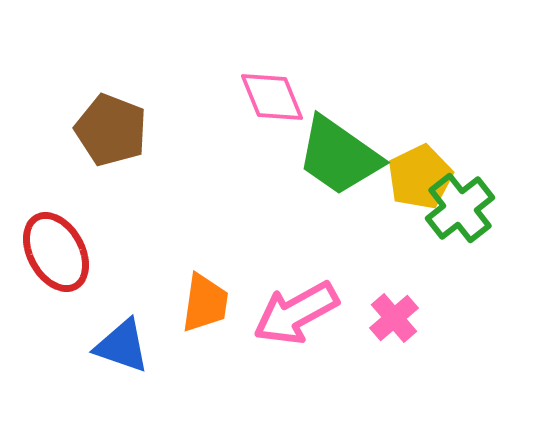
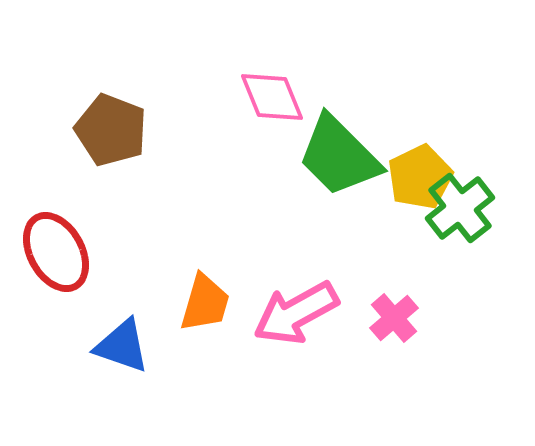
green trapezoid: rotated 10 degrees clockwise
orange trapezoid: rotated 8 degrees clockwise
